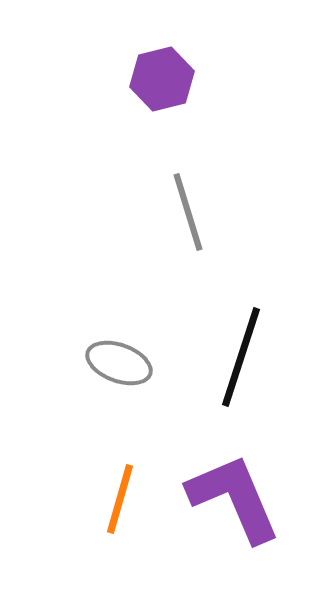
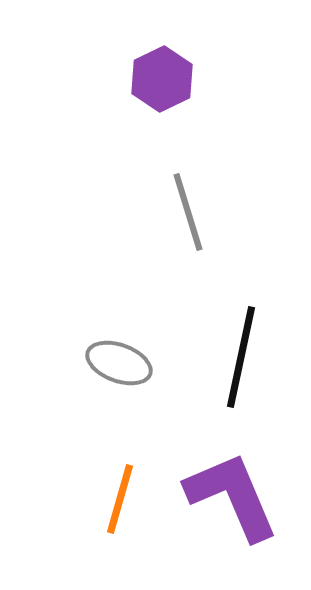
purple hexagon: rotated 12 degrees counterclockwise
black line: rotated 6 degrees counterclockwise
purple L-shape: moved 2 px left, 2 px up
